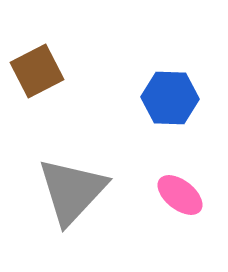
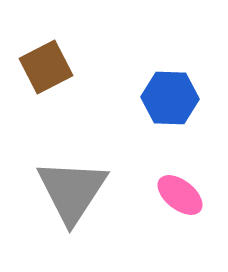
brown square: moved 9 px right, 4 px up
gray triangle: rotated 10 degrees counterclockwise
